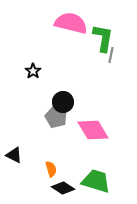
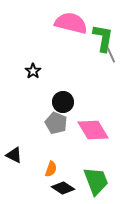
gray line: rotated 35 degrees counterclockwise
gray pentagon: moved 6 px down
orange semicircle: rotated 35 degrees clockwise
green trapezoid: rotated 52 degrees clockwise
